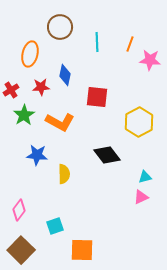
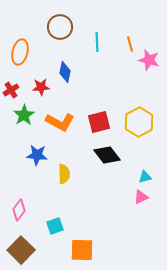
orange line: rotated 35 degrees counterclockwise
orange ellipse: moved 10 px left, 2 px up
pink star: moved 1 px left; rotated 10 degrees clockwise
blue diamond: moved 3 px up
red square: moved 2 px right, 25 px down; rotated 20 degrees counterclockwise
